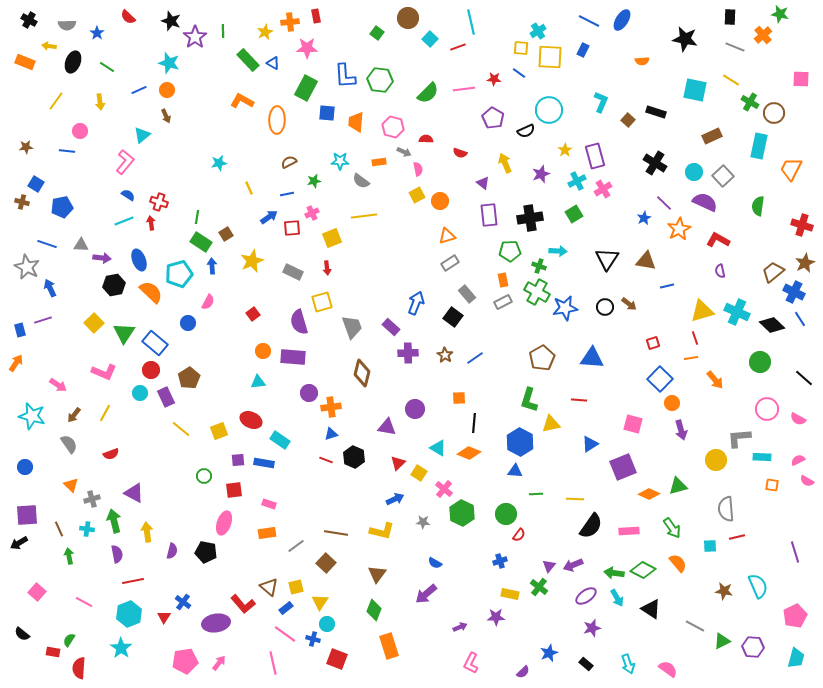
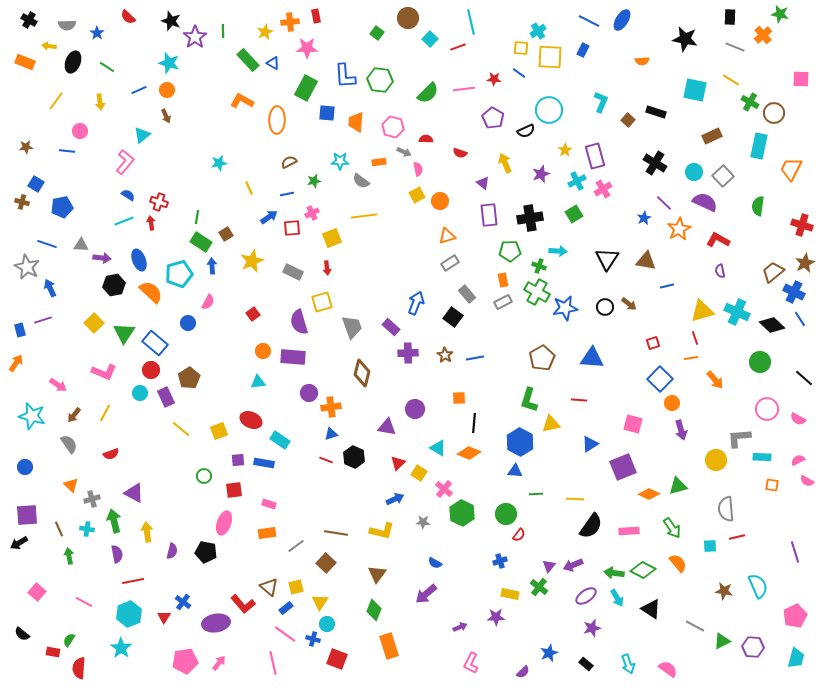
blue line at (475, 358): rotated 24 degrees clockwise
